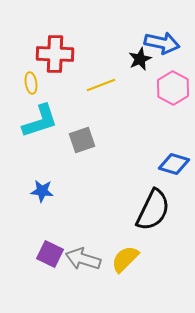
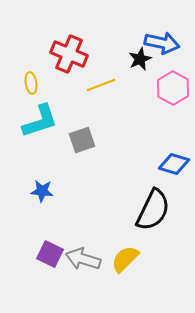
red cross: moved 14 px right; rotated 21 degrees clockwise
